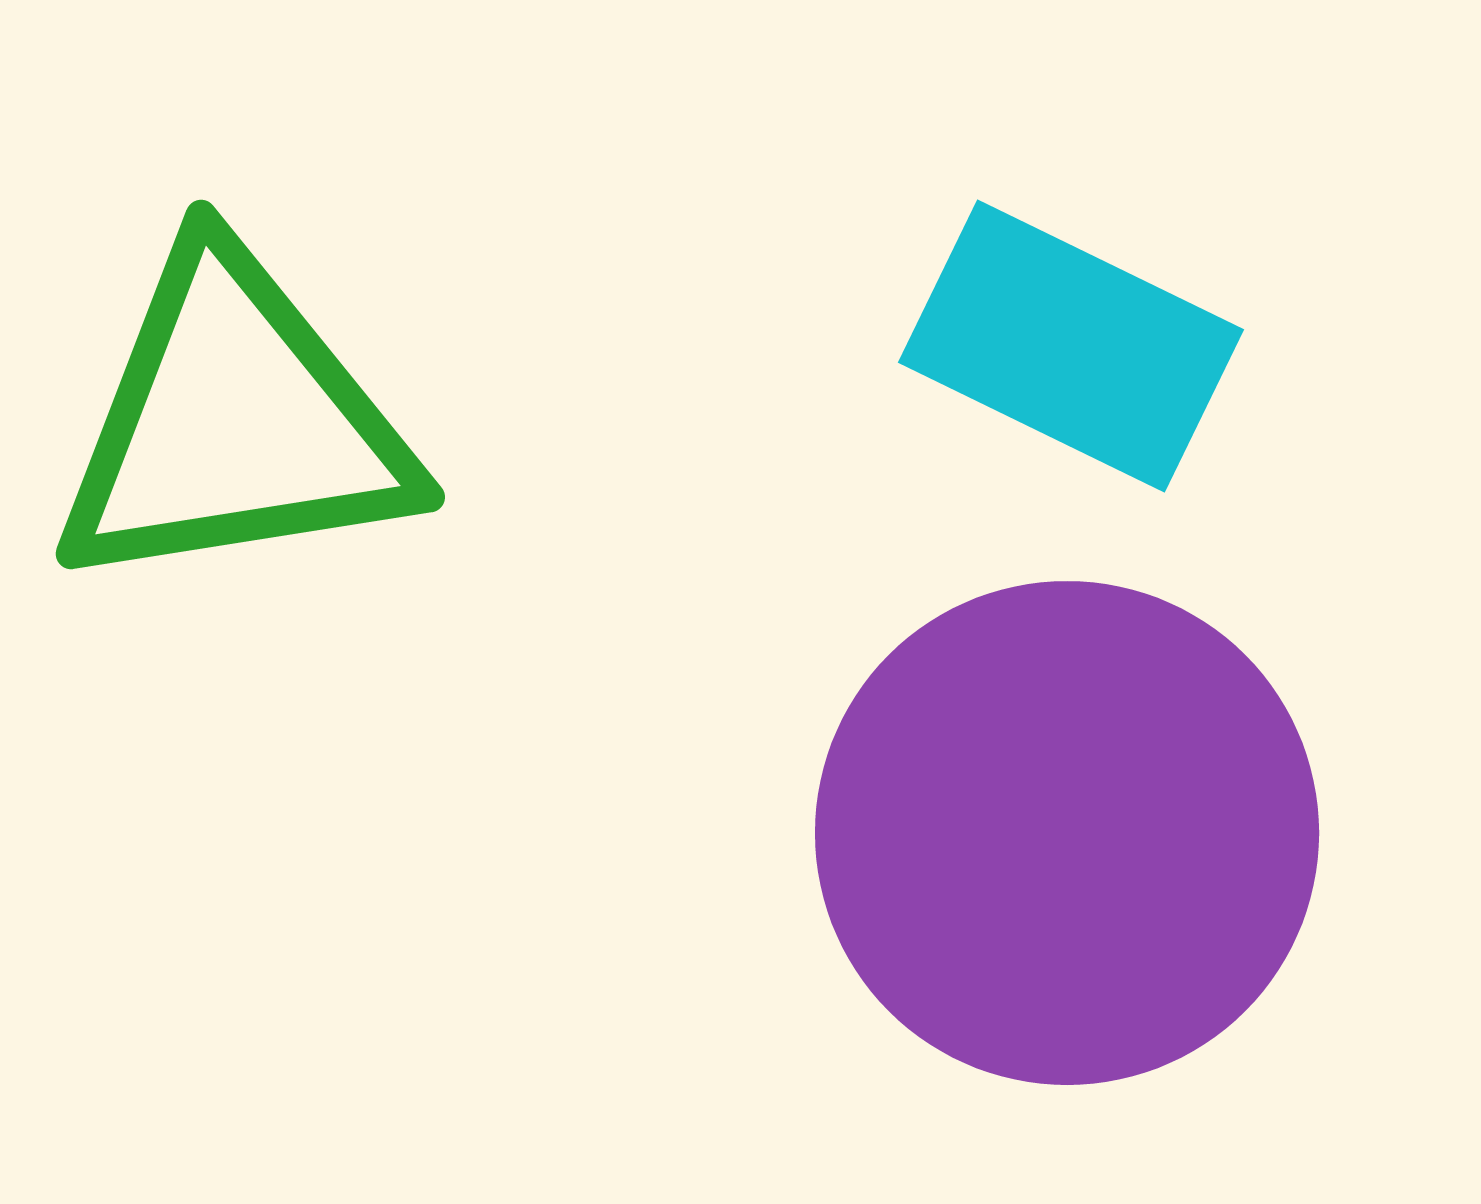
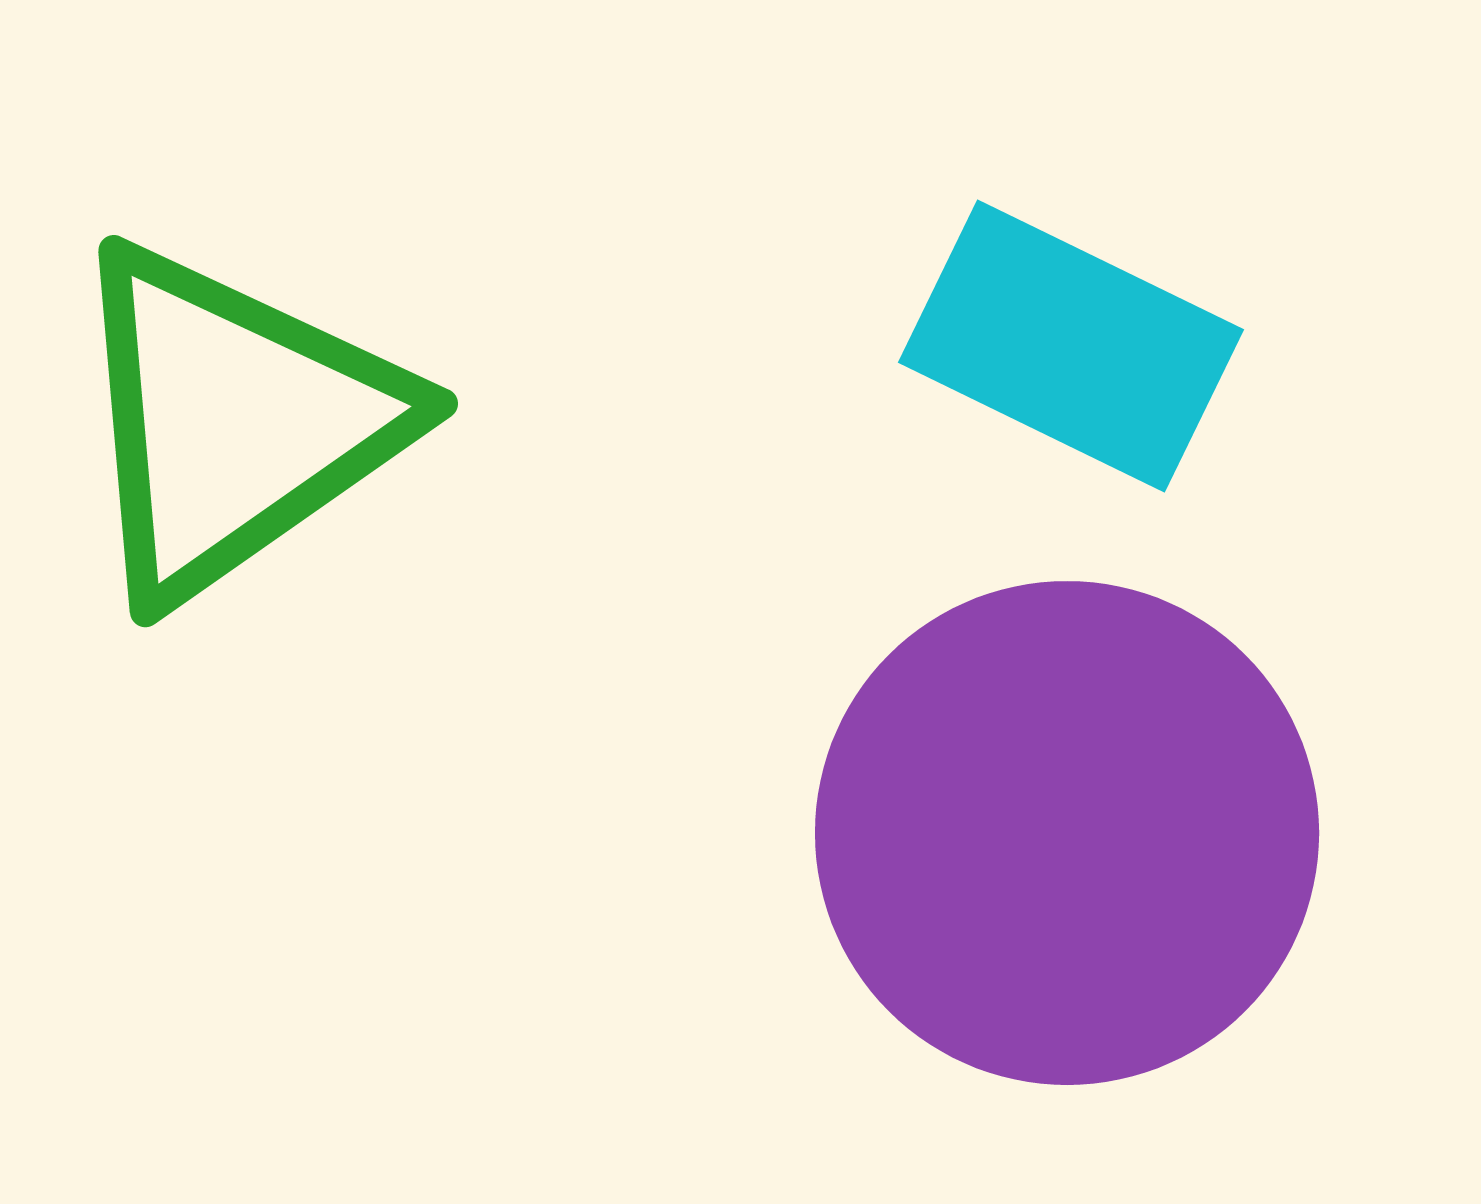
green triangle: rotated 26 degrees counterclockwise
